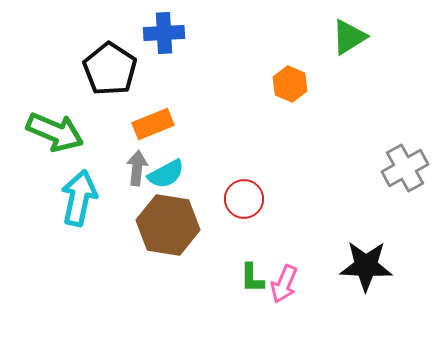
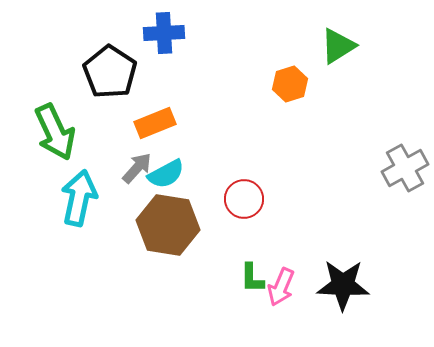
green triangle: moved 11 px left, 9 px down
black pentagon: moved 3 px down
orange hexagon: rotated 20 degrees clockwise
orange rectangle: moved 2 px right, 1 px up
green arrow: rotated 42 degrees clockwise
gray arrow: rotated 36 degrees clockwise
black star: moved 23 px left, 19 px down
pink arrow: moved 3 px left, 3 px down
